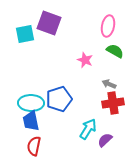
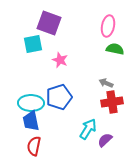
cyan square: moved 8 px right, 10 px down
green semicircle: moved 2 px up; rotated 18 degrees counterclockwise
pink star: moved 25 px left
gray arrow: moved 3 px left, 1 px up
blue pentagon: moved 2 px up
red cross: moved 1 px left, 1 px up
